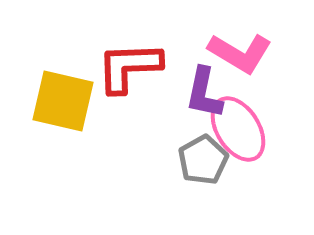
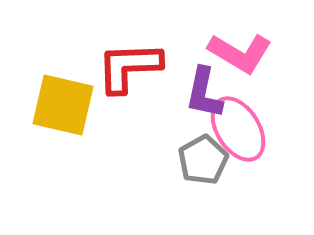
yellow square: moved 4 px down
